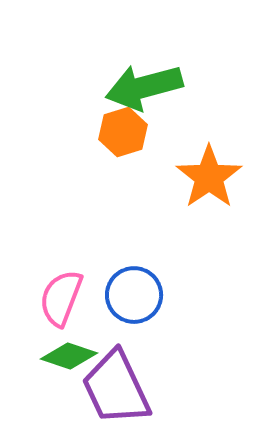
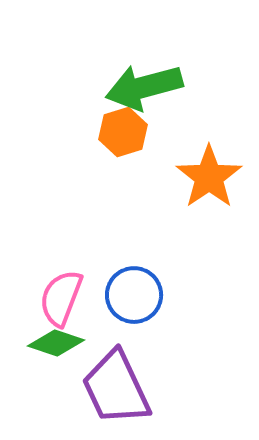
green diamond: moved 13 px left, 13 px up
